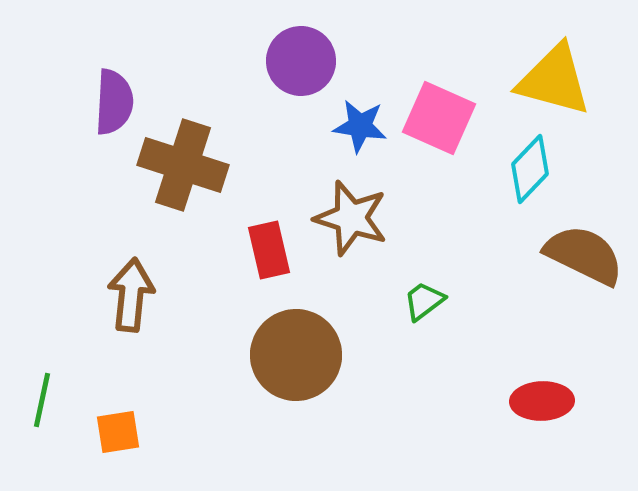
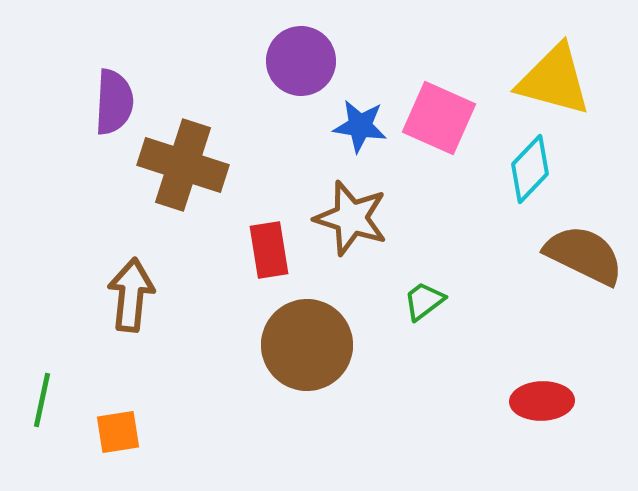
red rectangle: rotated 4 degrees clockwise
brown circle: moved 11 px right, 10 px up
